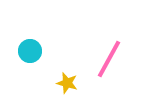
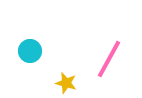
yellow star: moved 1 px left
